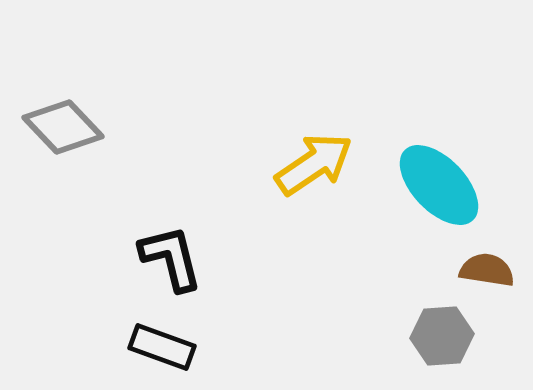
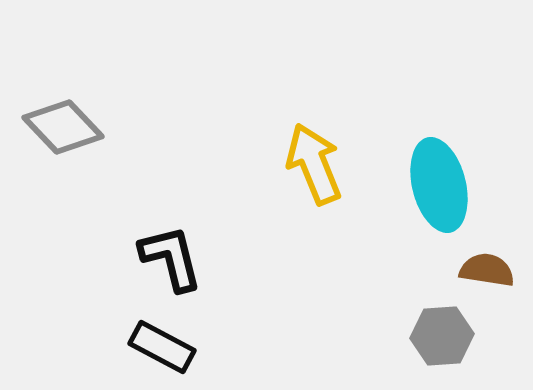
yellow arrow: rotated 78 degrees counterclockwise
cyan ellipse: rotated 30 degrees clockwise
black rectangle: rotated 8 degrees clockwise
